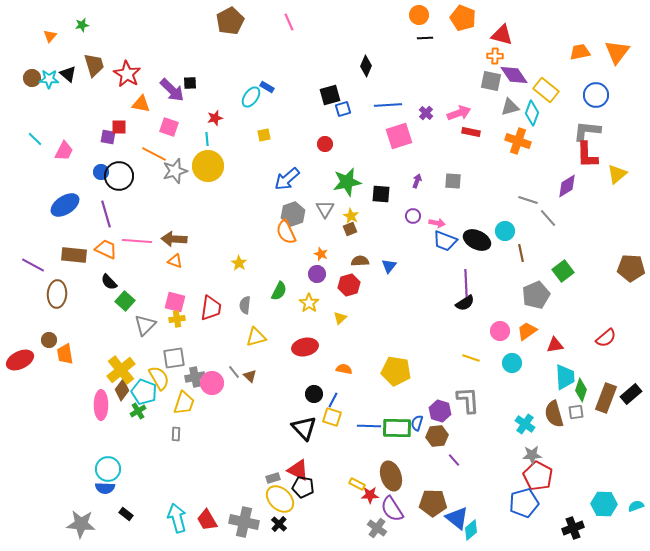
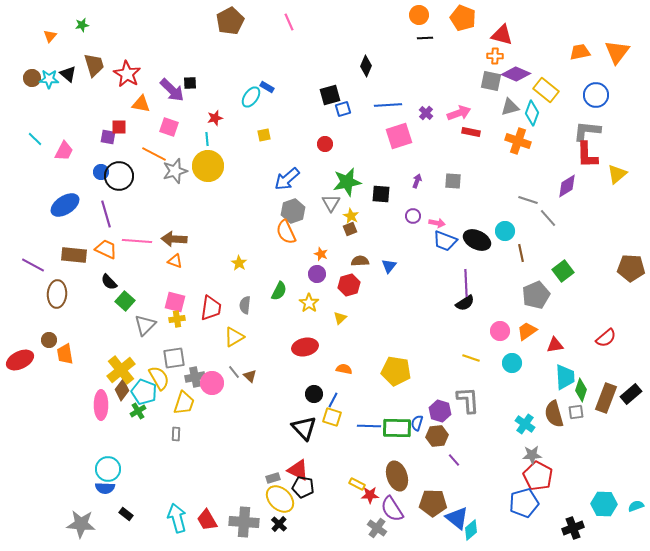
purple diamond at (514, 75): moved 2 px right, 1 px up; rotated 32 degrees counterclockwise
gray triangle at (325, 209): moved 6 px right, 6 px up
gray hexagon at (293, 214): moved 3 px up
yellow triangle at (256, 337): moved 22 px left; rotated 15 degrees counterclockwise
brown ellipse at (391, 476): moved 6 px right
gray cross at (244, 522): rotated 8 degrees counterclockwise
